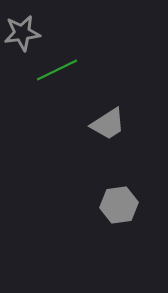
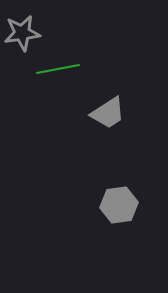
green line: moved 1 px right, 1 px up; rotated 15 degrees clockwise
gray trapezoid: moved 11 px up
